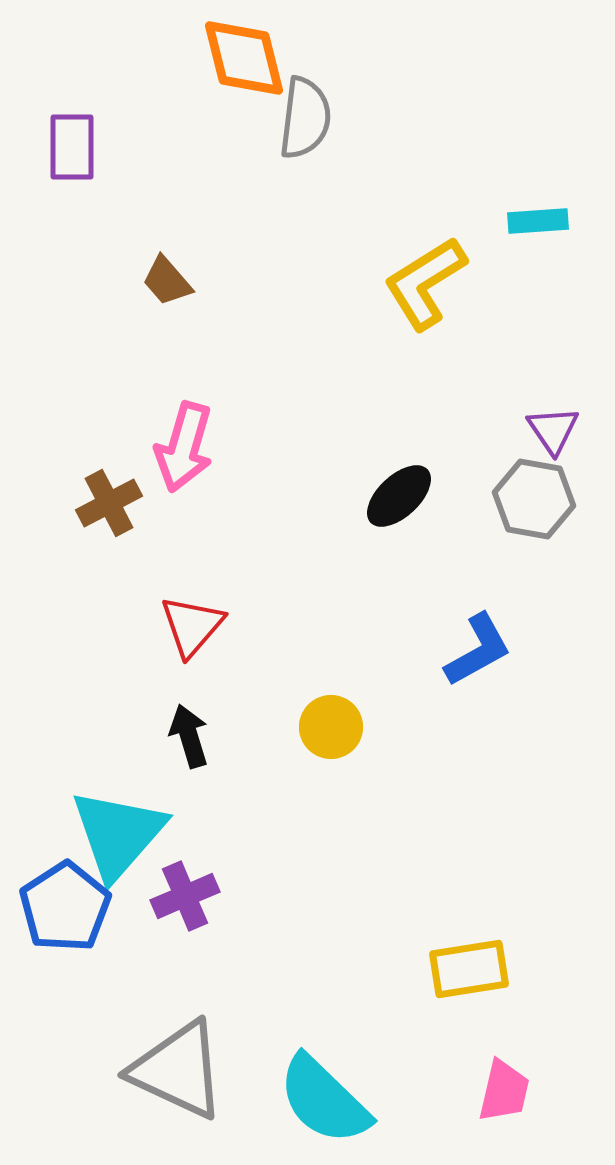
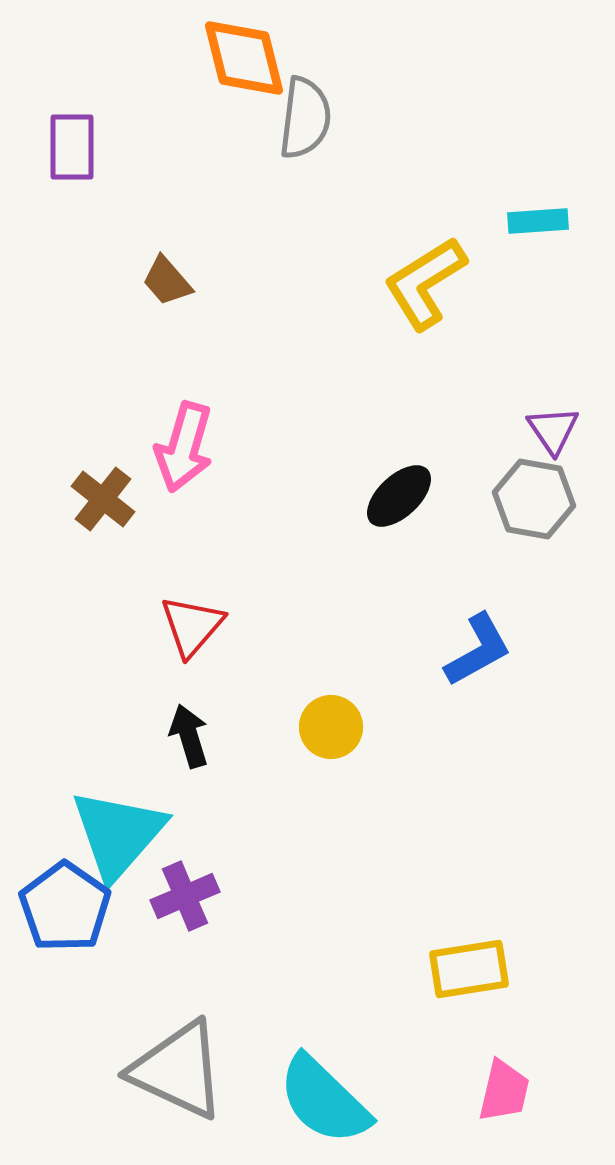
brown cross: moved 6 px left, 4 px up; rotated 24 degrees counterclockwise
blue pentagon: rotated 4 degrees counterclockwise
